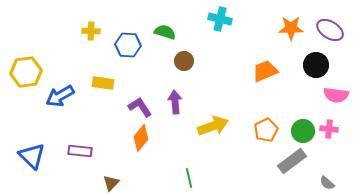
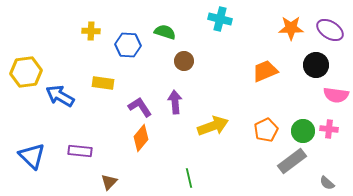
blue arrow: rotated 60 degrees clockwise
brown triangle: moved 2 px left, 1 px up
